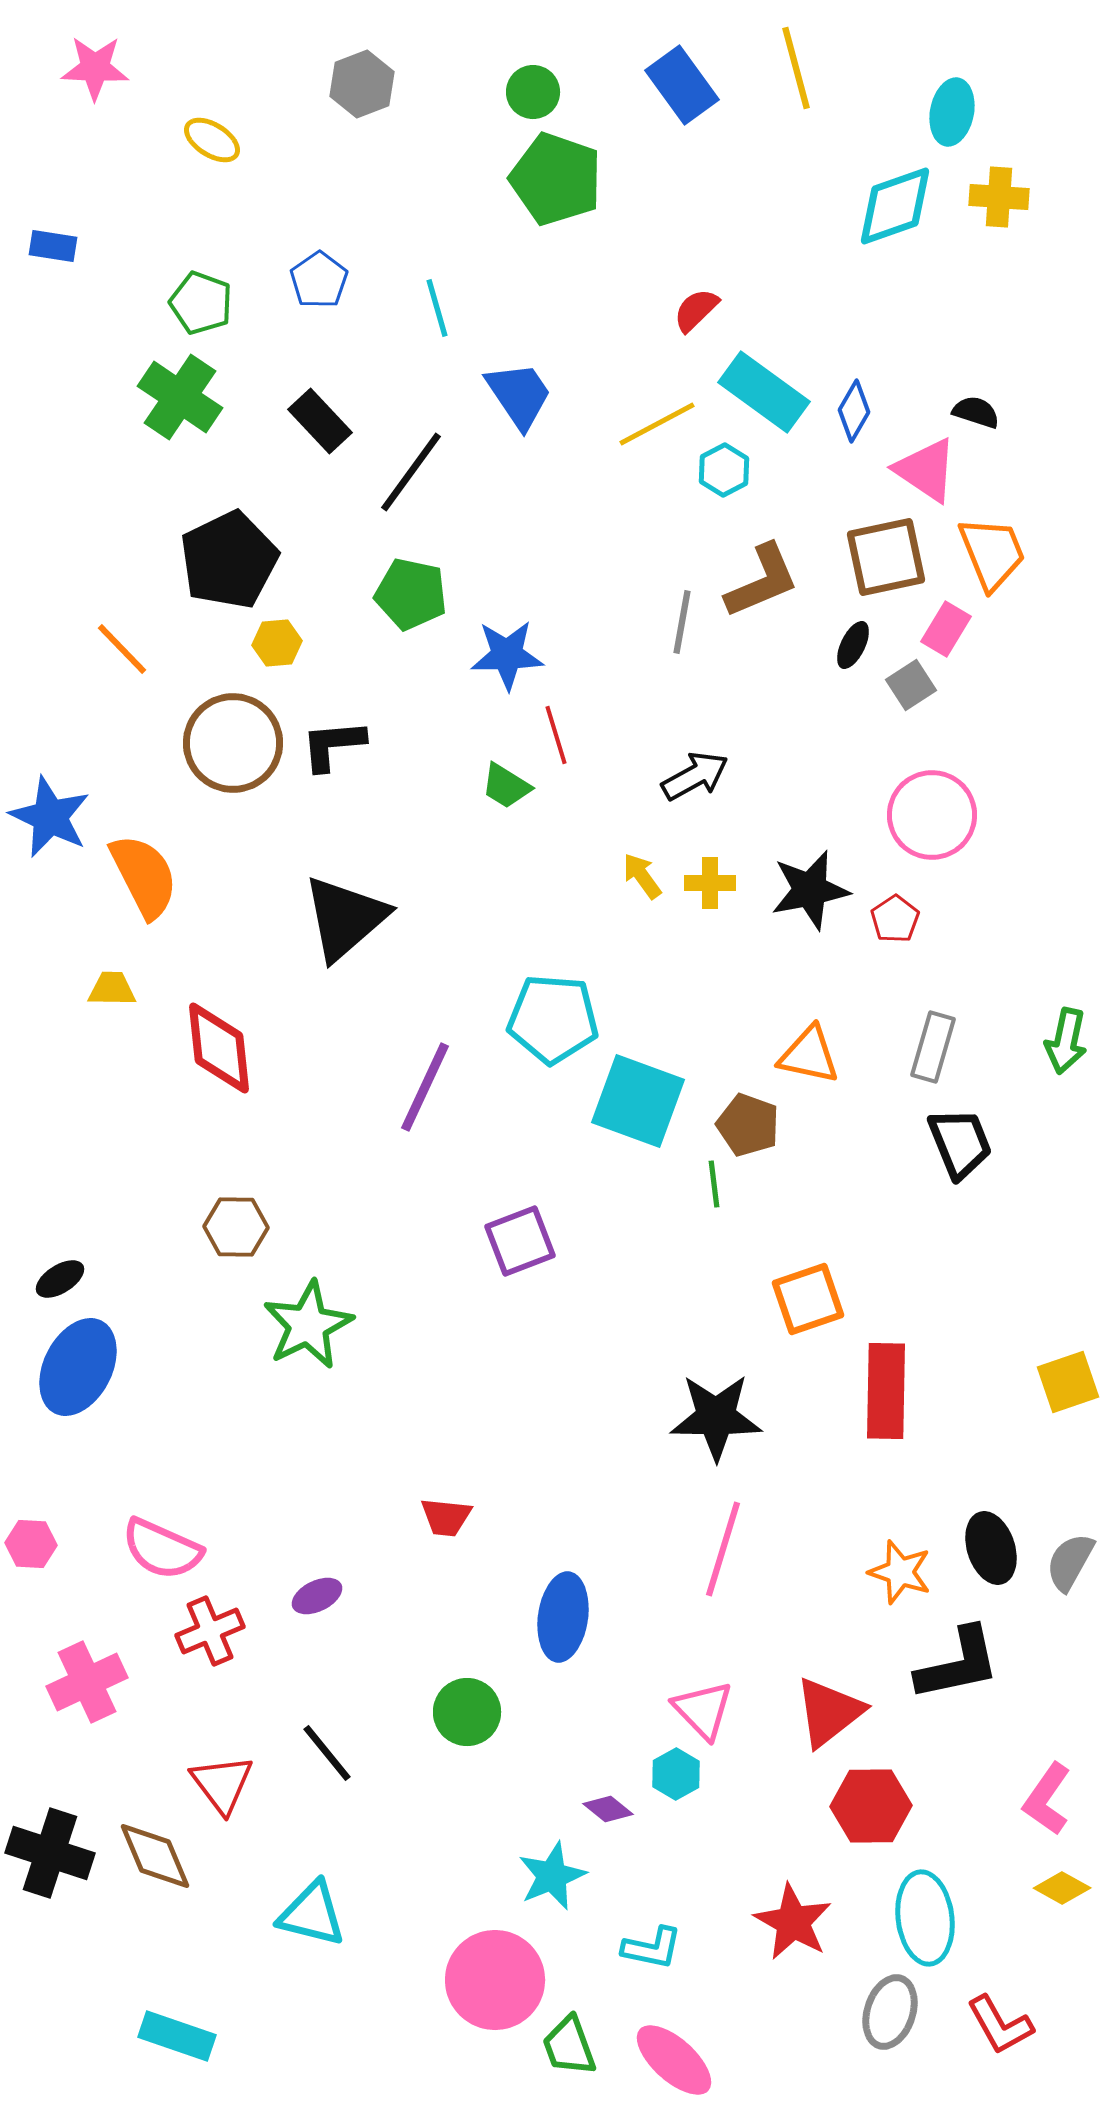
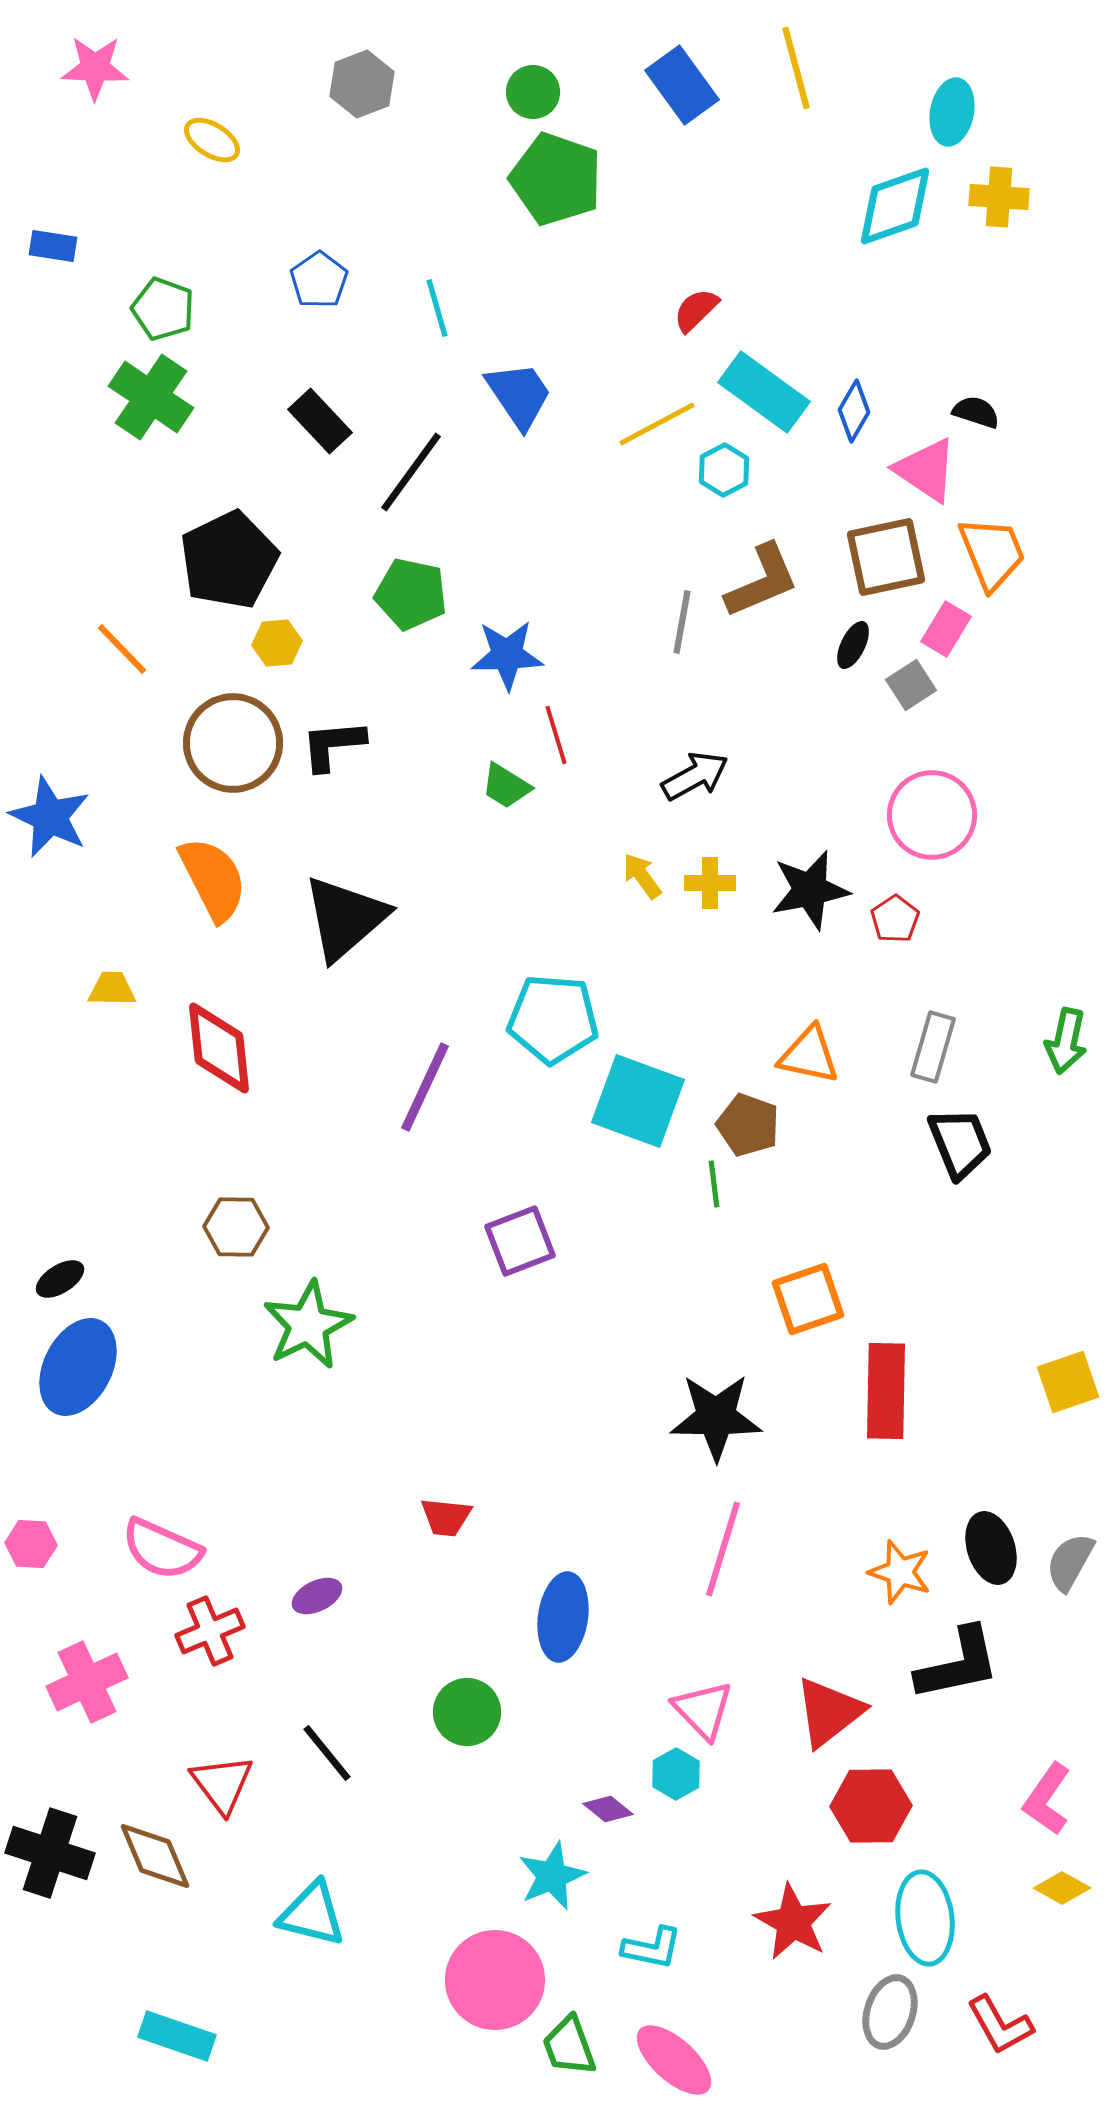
green pentagon at (201, 303): moved 38 px left, 6 px down
green cross at (180, 397): moved 29 px left
orange semicircle at (144, 876): moved 69 px right, 3 px down
